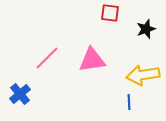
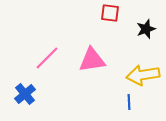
blue cross: moved 5 px right
